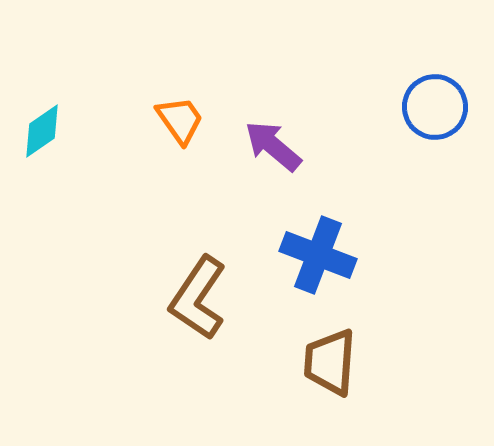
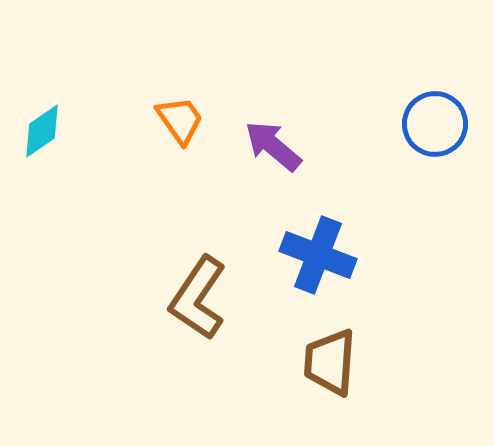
blue circle: moved 17 px down
